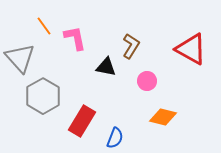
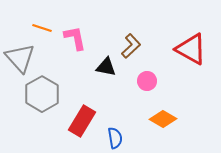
orange line: moved 2 px left, 2 px down; rotated 36 degrees counterclockwise
brown L-shape: rotated 15 degrees clockwise
gray hexagon: moved 1 px left, 2 px up
orange diamond: moved 2 px down; rotated 16 degrees clockwise
blue semicircle: rotated 30 degrees counterclockwise
